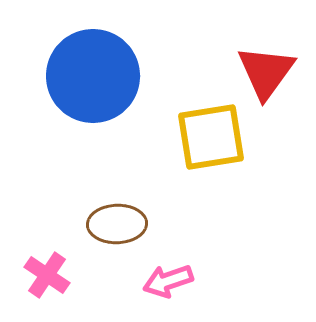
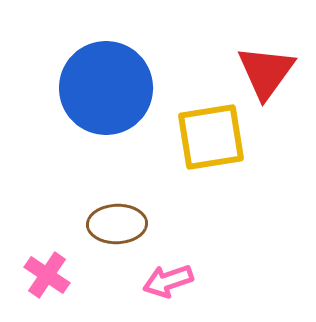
blue circle: moved 13 px right, 12 px down
